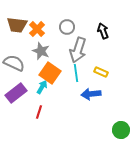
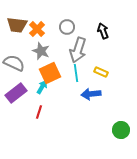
orange square: rotated 30 degrees clockwise
